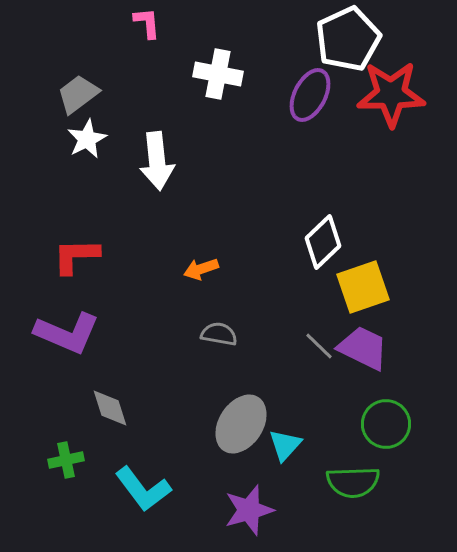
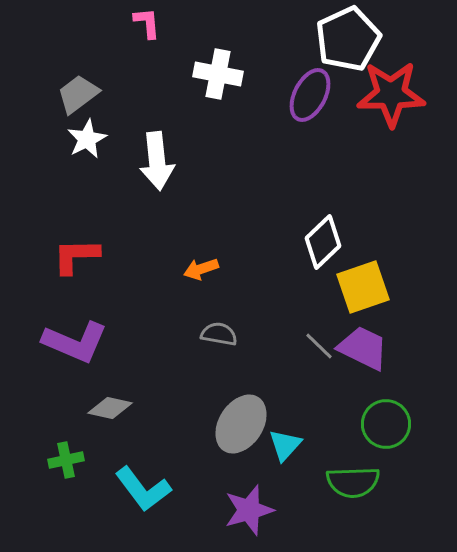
purple L-shape: moved 8 px right, 9 px down
gray diamond: rotated 60 degrees counterclockwise
